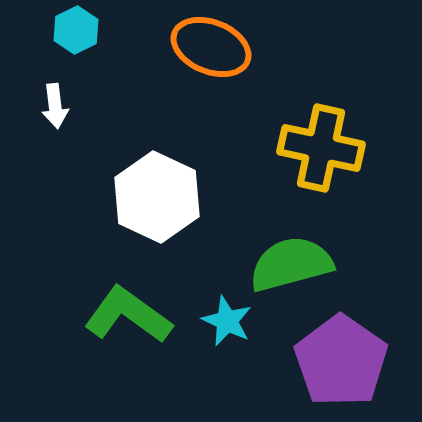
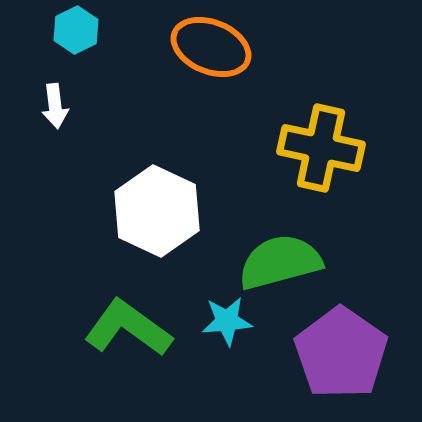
white hexagon: moved 14 px down
green semicircle: moved 11 px left, 2 px up
green L-shape: moved 13 px down
cyan star: rotated 30 degrees counterclockwise
purple pentagon: moved 8 px up
